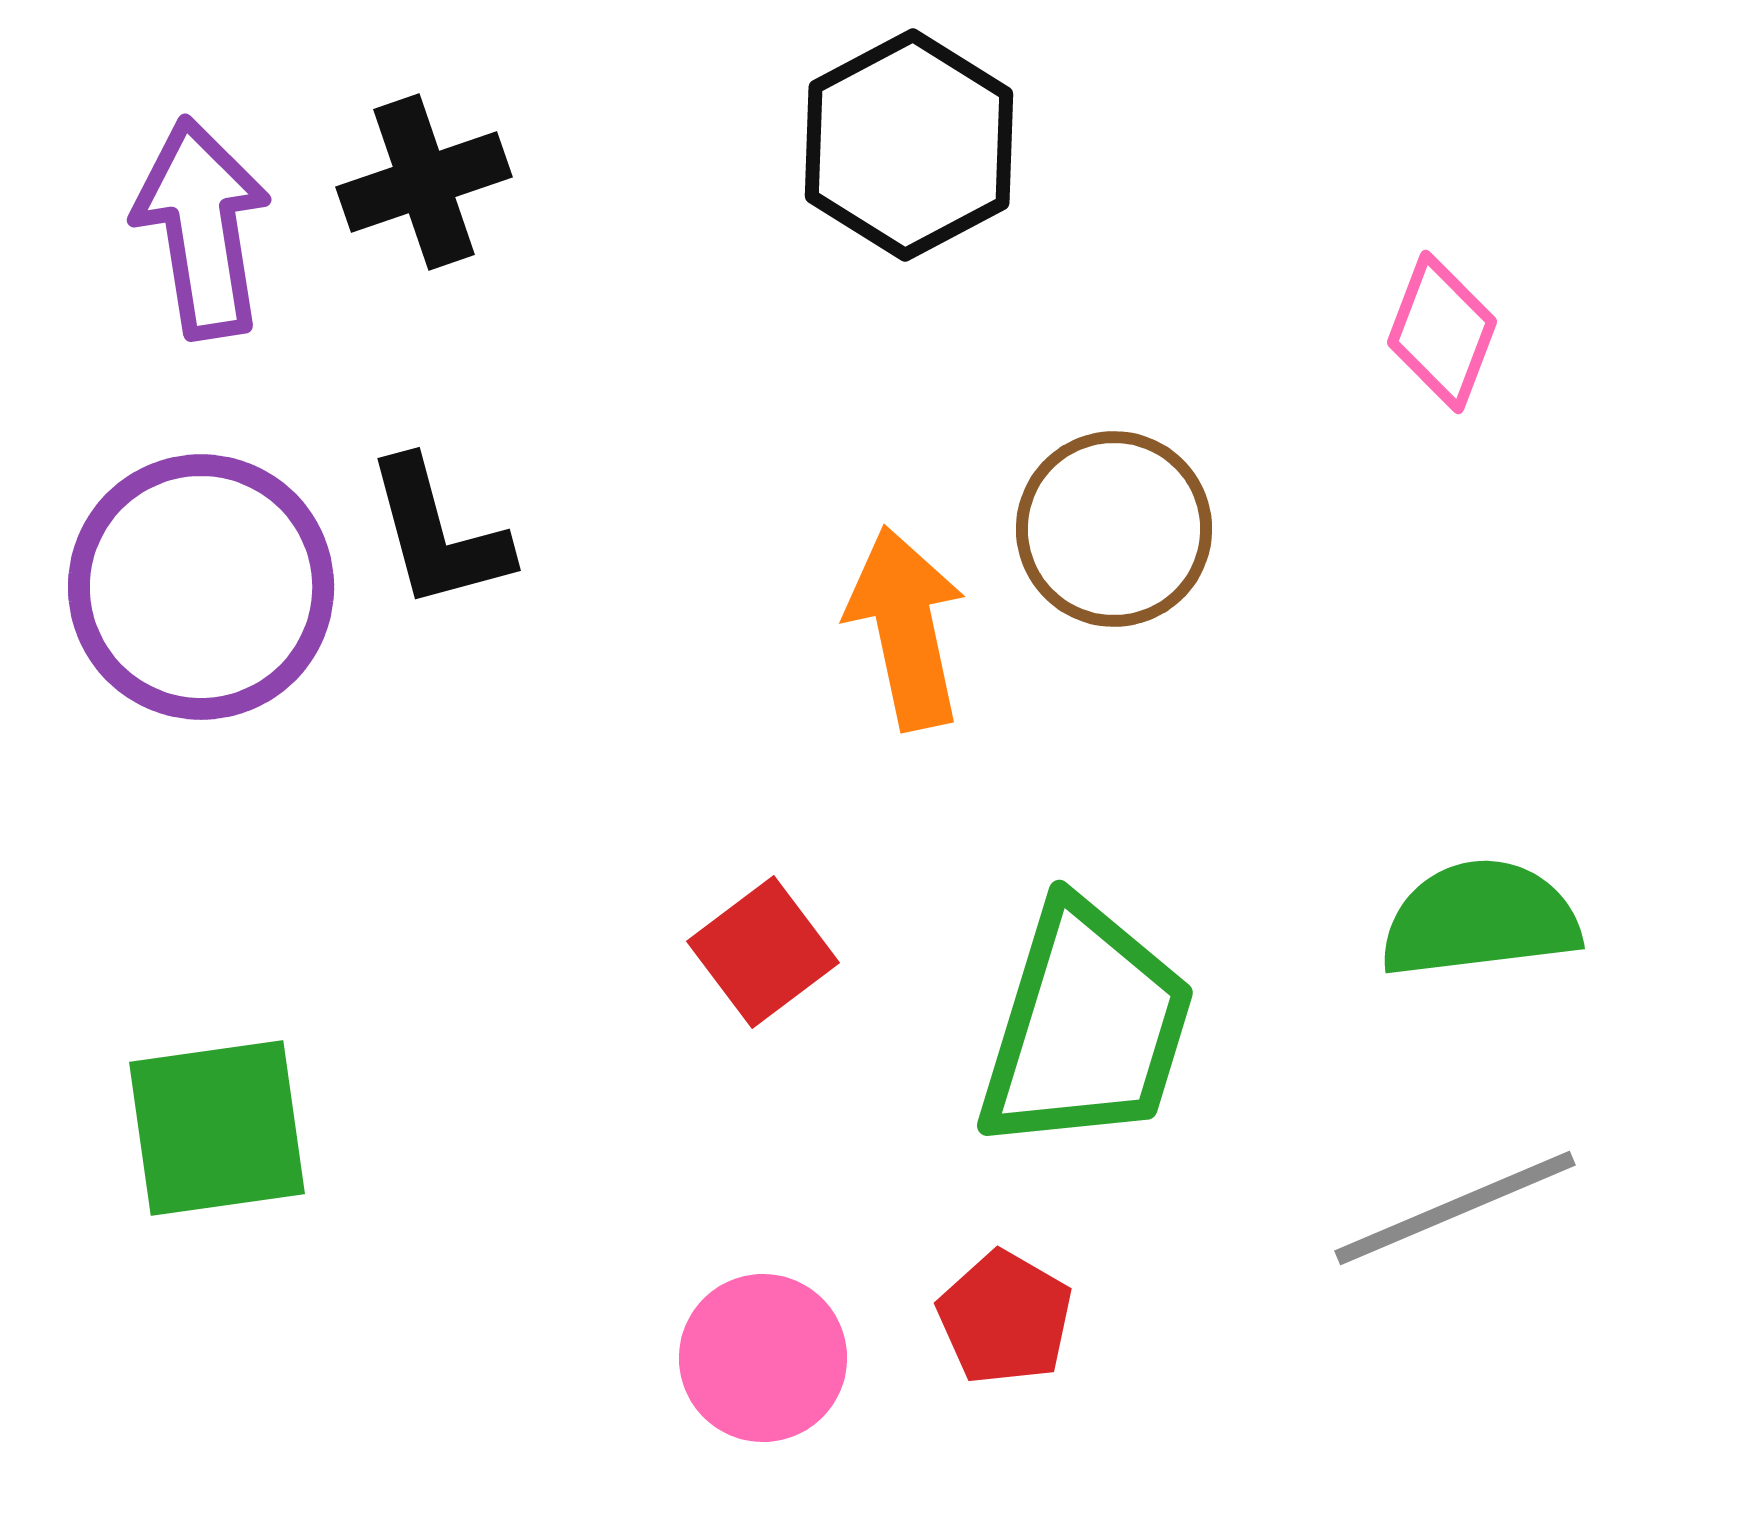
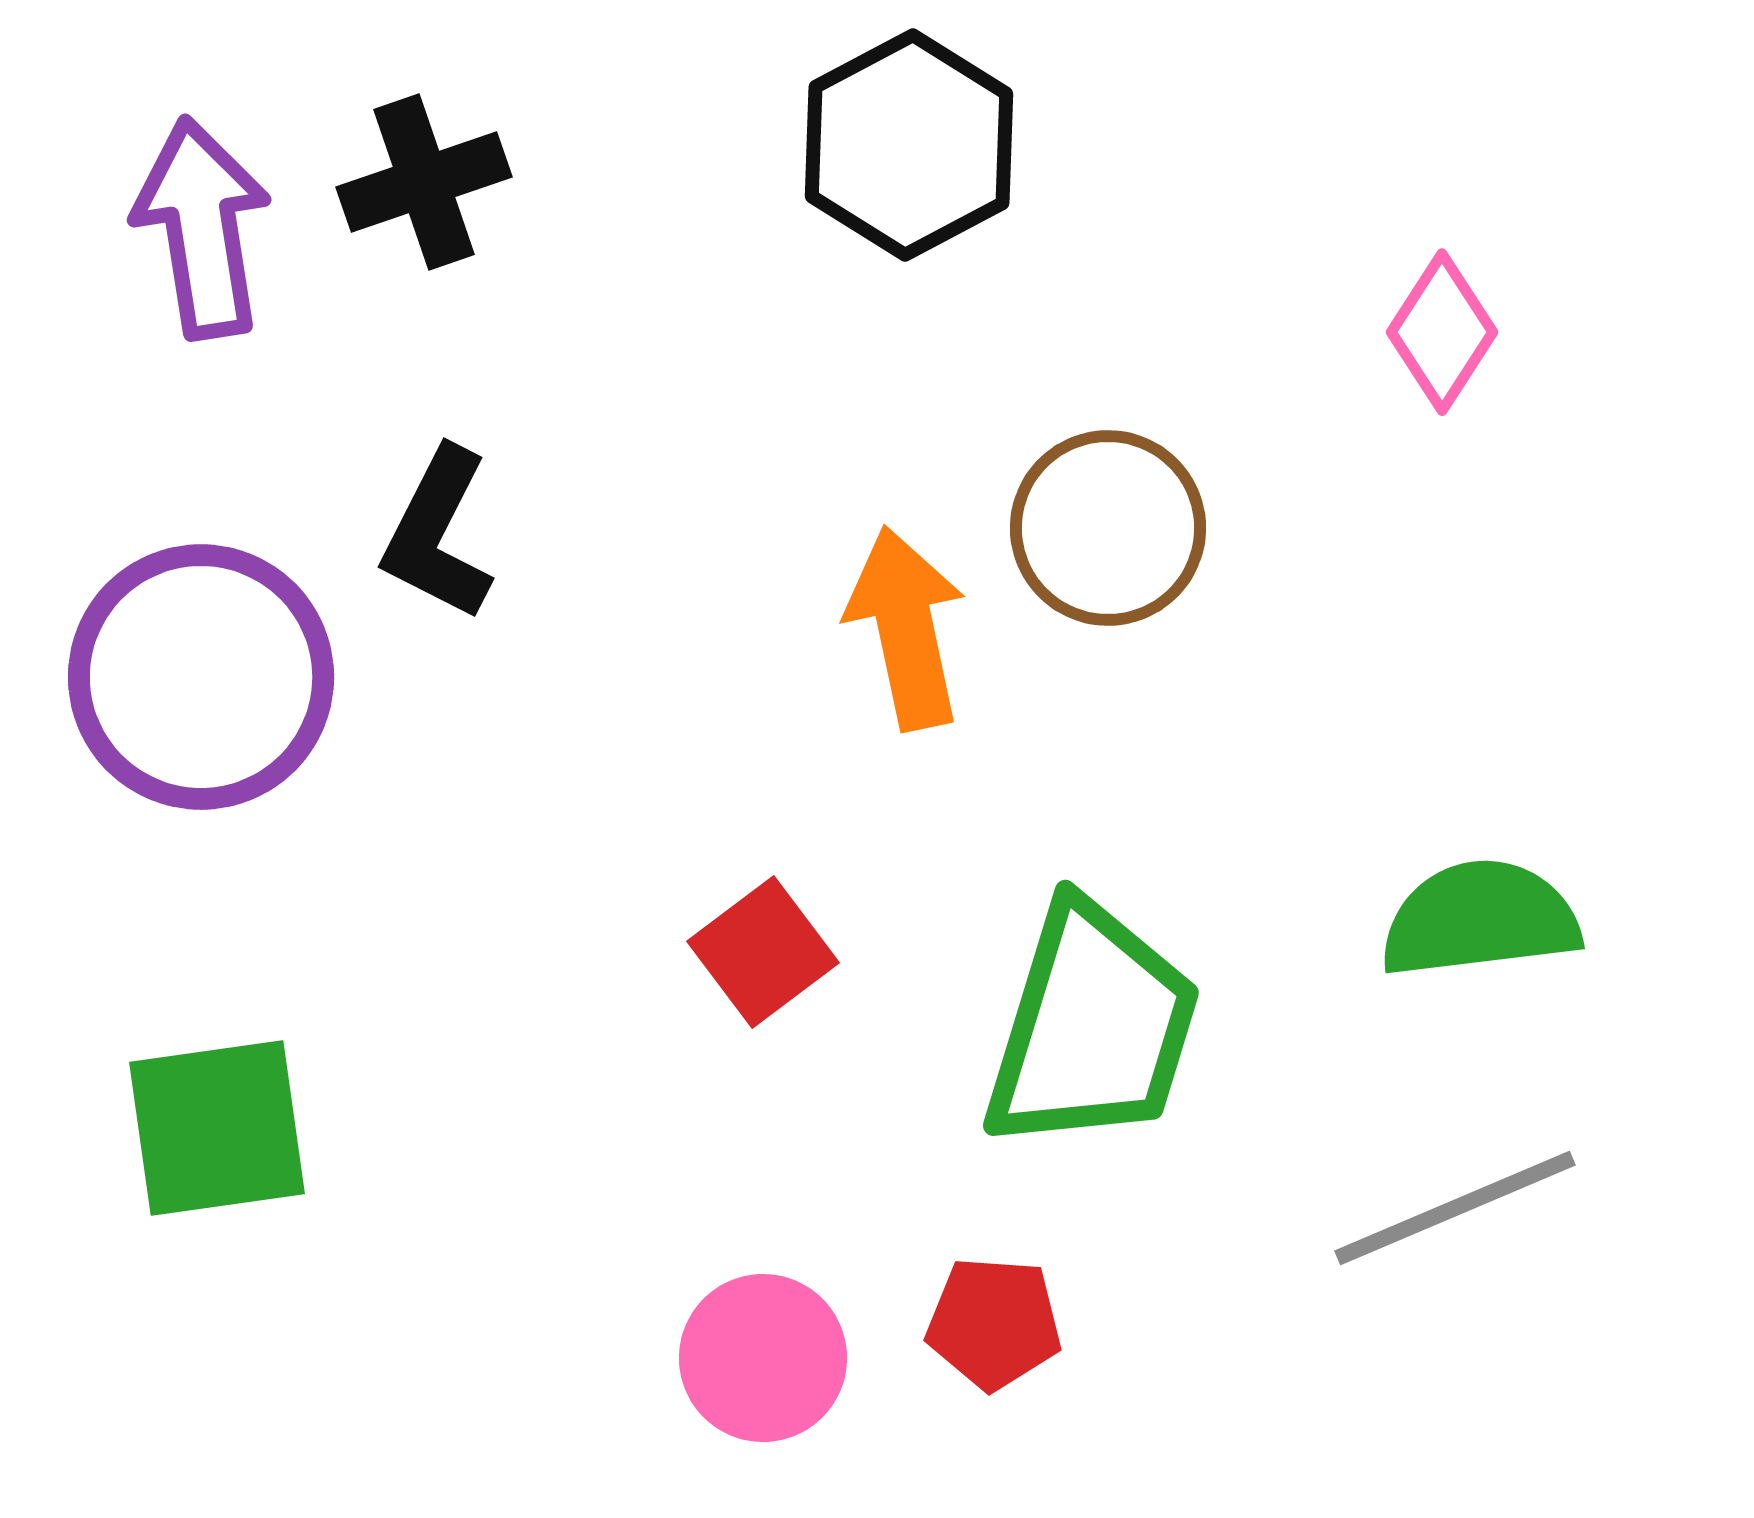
pink diamond: rotated 12 degrees clockwise
brown circle: moved 6 px left, 1 px up
black L-shape: rotated 42 degrees clockwise
purple circle: moved 90 px down
green trapezoid: moved 6 px right
red pentagon: moved 11 px left, 5 px down; rotated 26 degrees counterclockwise
